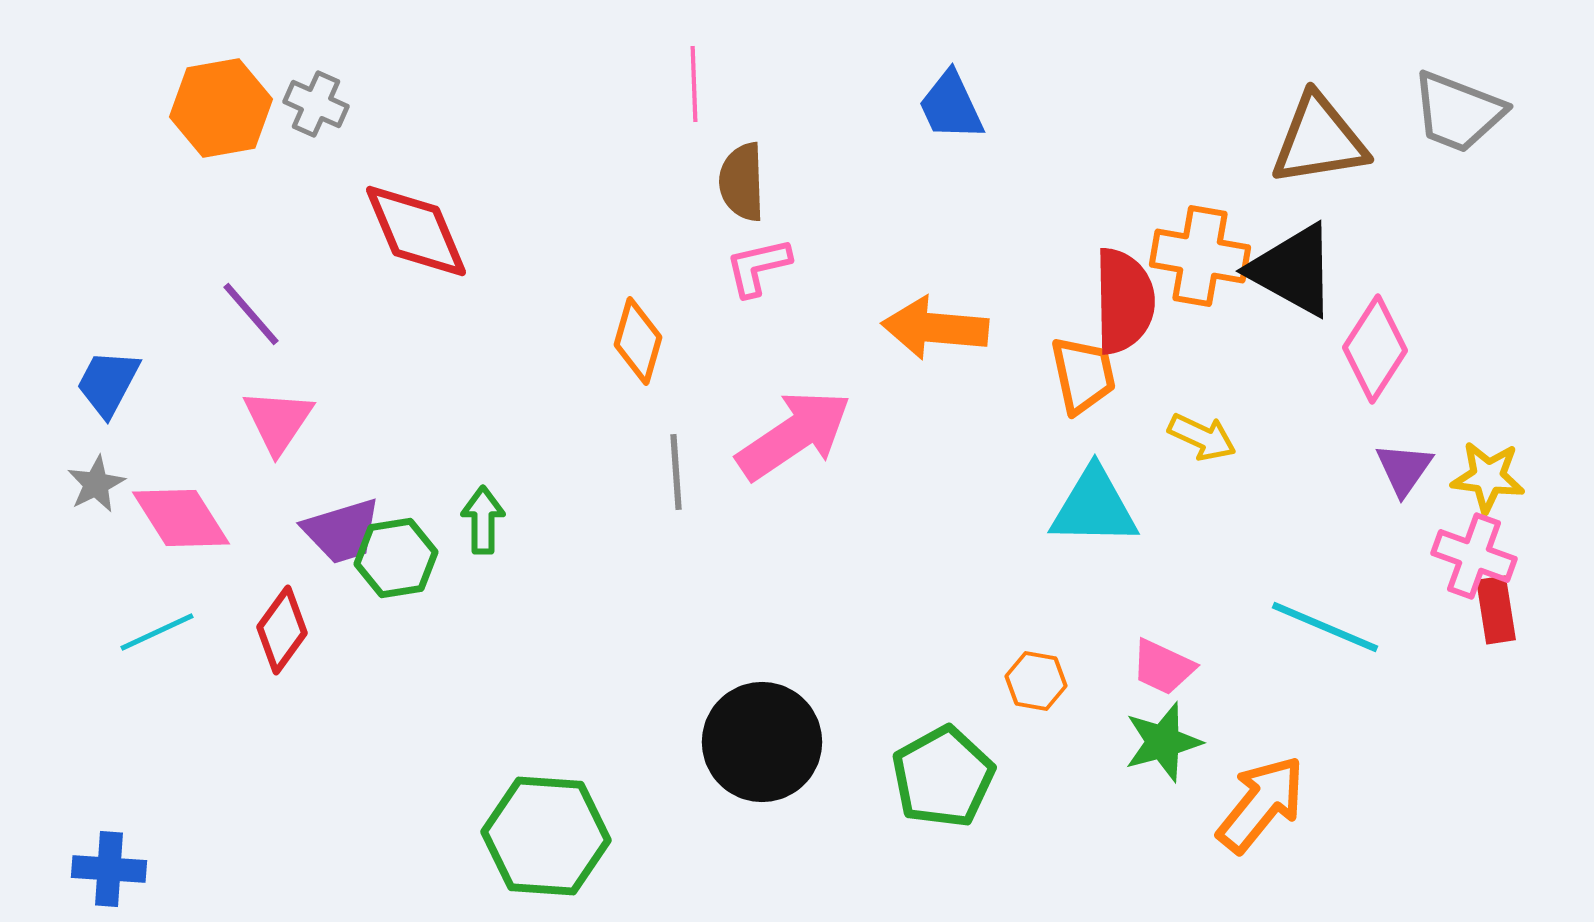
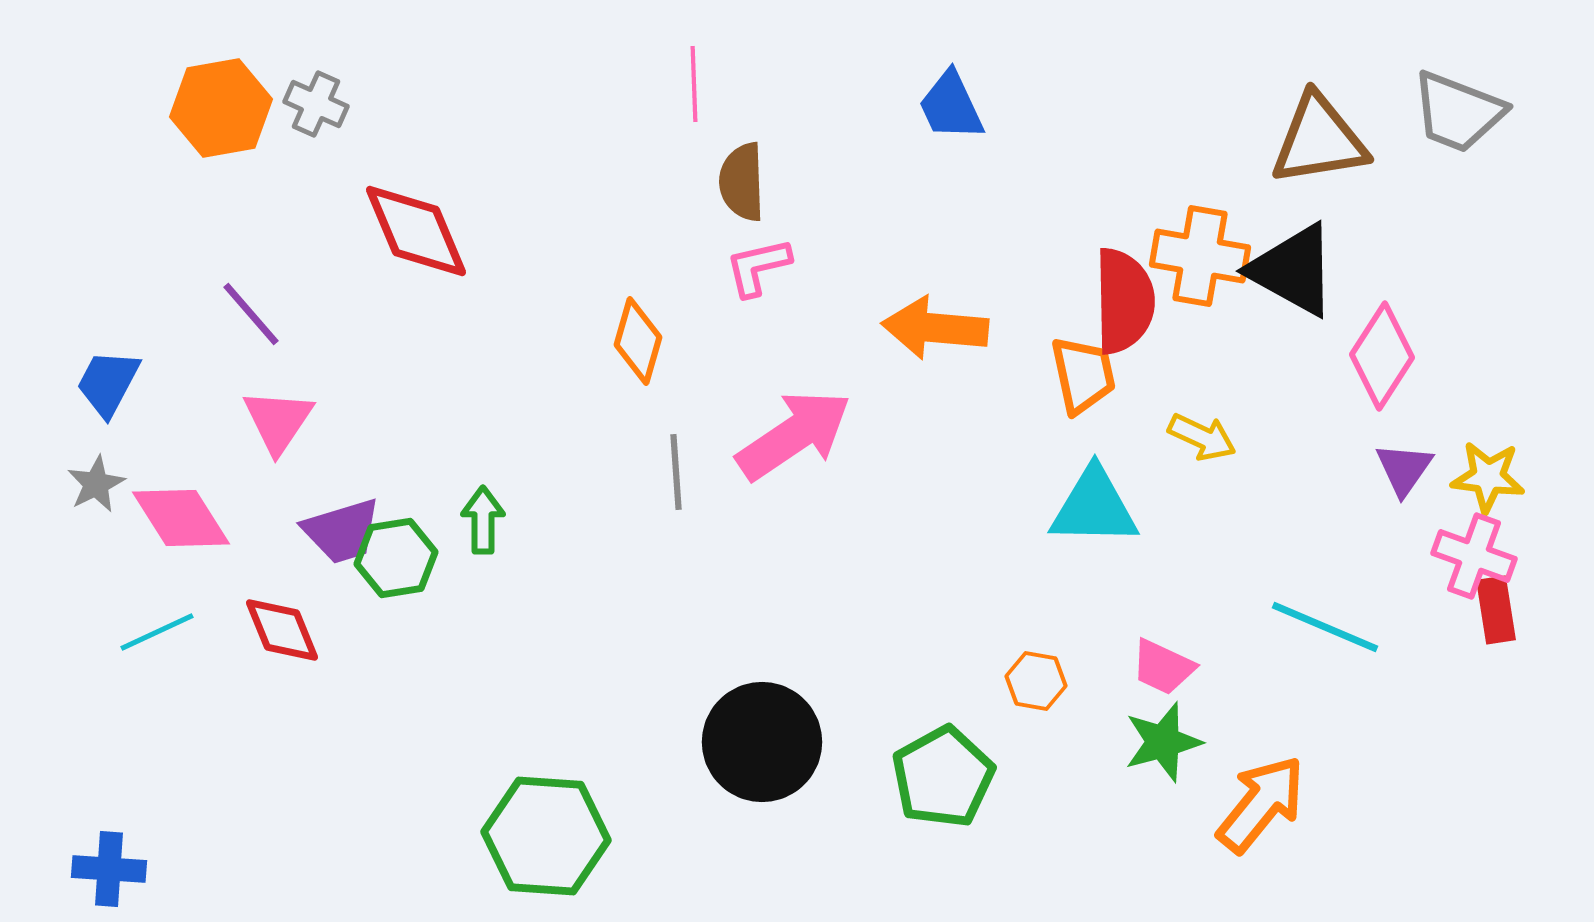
pink diamond at (1375, 349): moved 7 px right, 7 px down
red diamond at (282, 630): rotated 58 degrees counterclockwise
